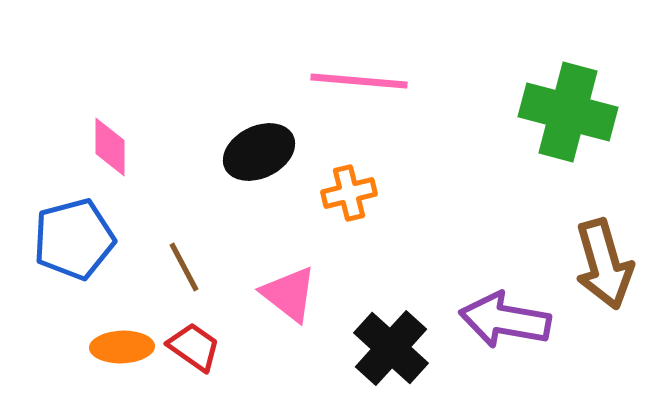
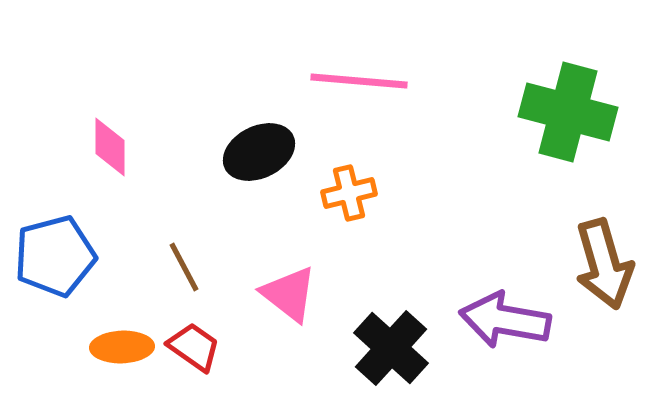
blue pentagon: moved 19 px left, 17 px down
